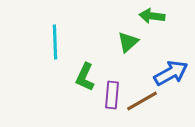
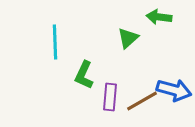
green arrow: moved 7 px right, 1 px down
green triangle: moved 4 px up
blue arrow: moved 3 px right, 17 px down; rotated 44 degrees clockwise
green L-shape: moved 1 px left, 2 px up
purple rectangle: moved 2 px left, 2 px down
